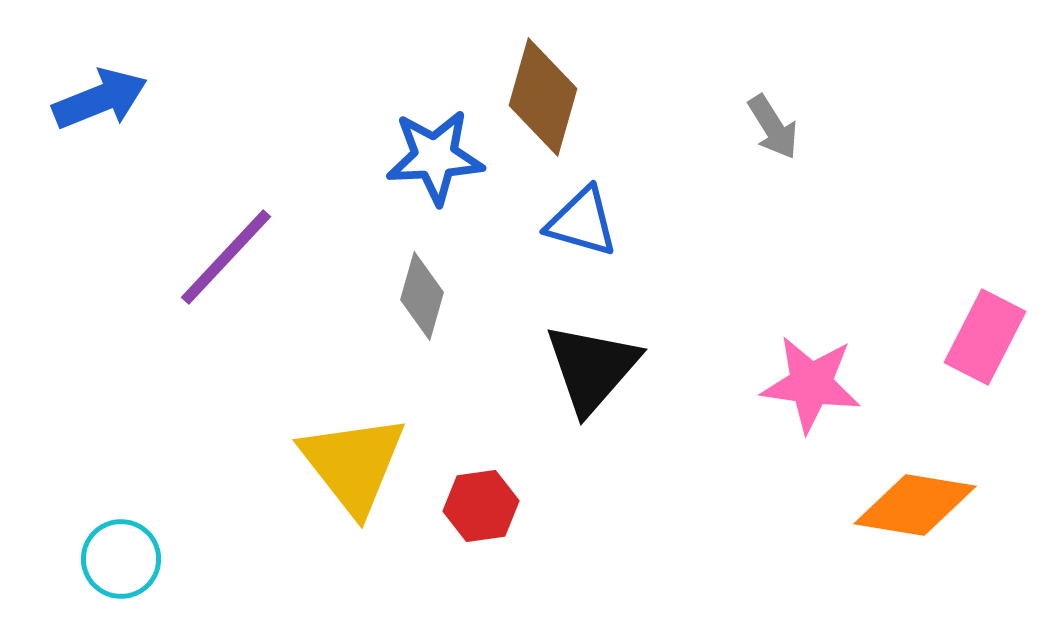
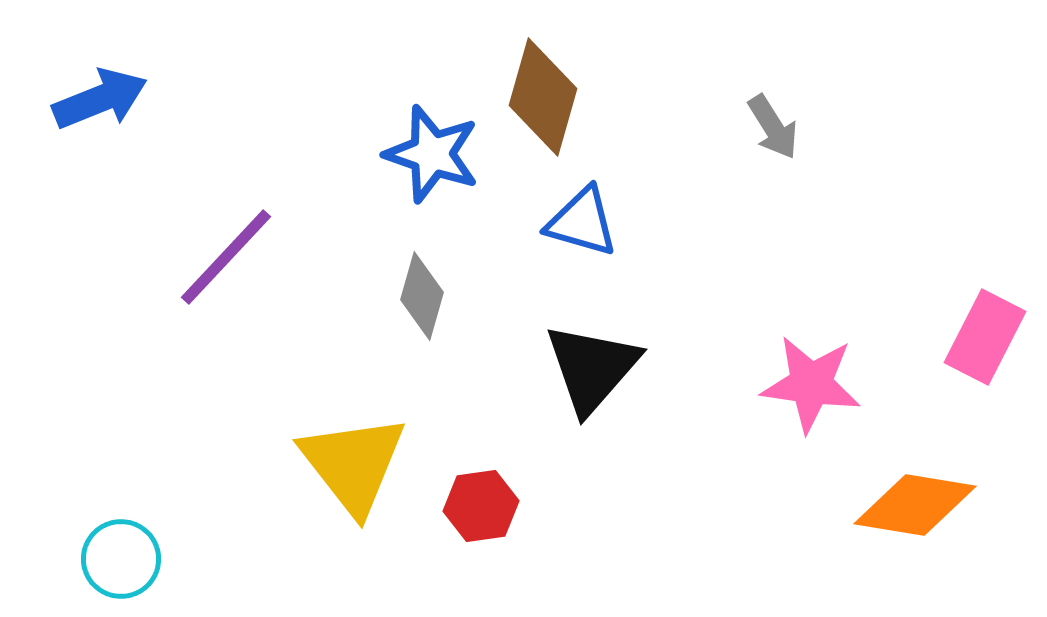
blue star: moved 3 px left, 3 px up; rotated 22 degrees clockwise
